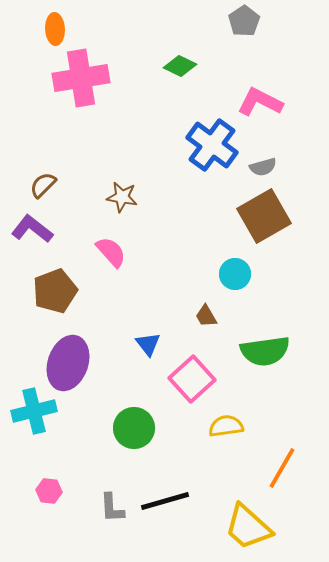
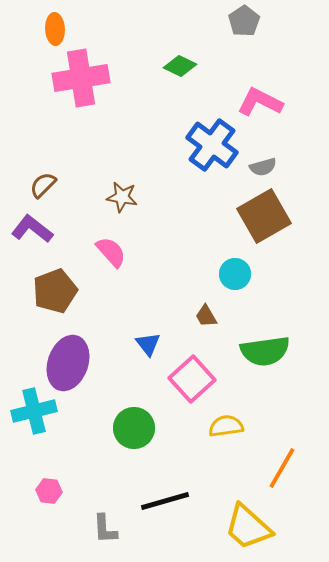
gray L-shape: moved 7 px left, 21 px down
